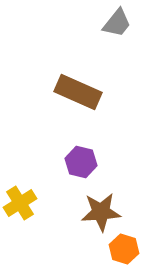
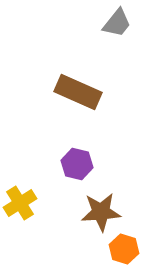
purple hexagon: moved 4 px left, 2 px down
